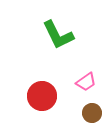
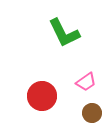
green L-shape: moved 6 px right, 2 px up
